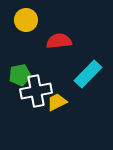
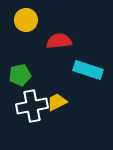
cyan rectangle: moved 4 px up; rotated 64 degrees clockwise
white cross: moved 4 px left, 15 px down
